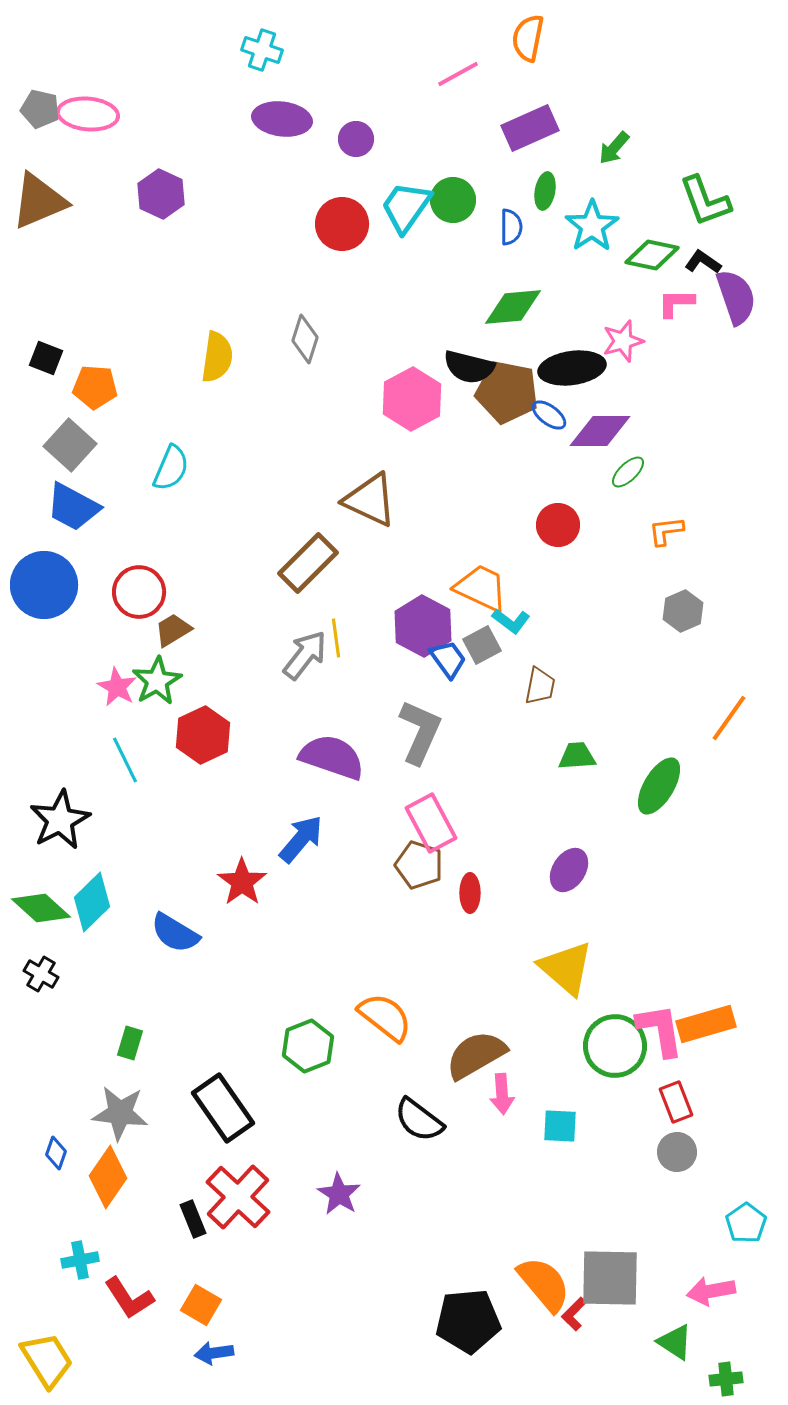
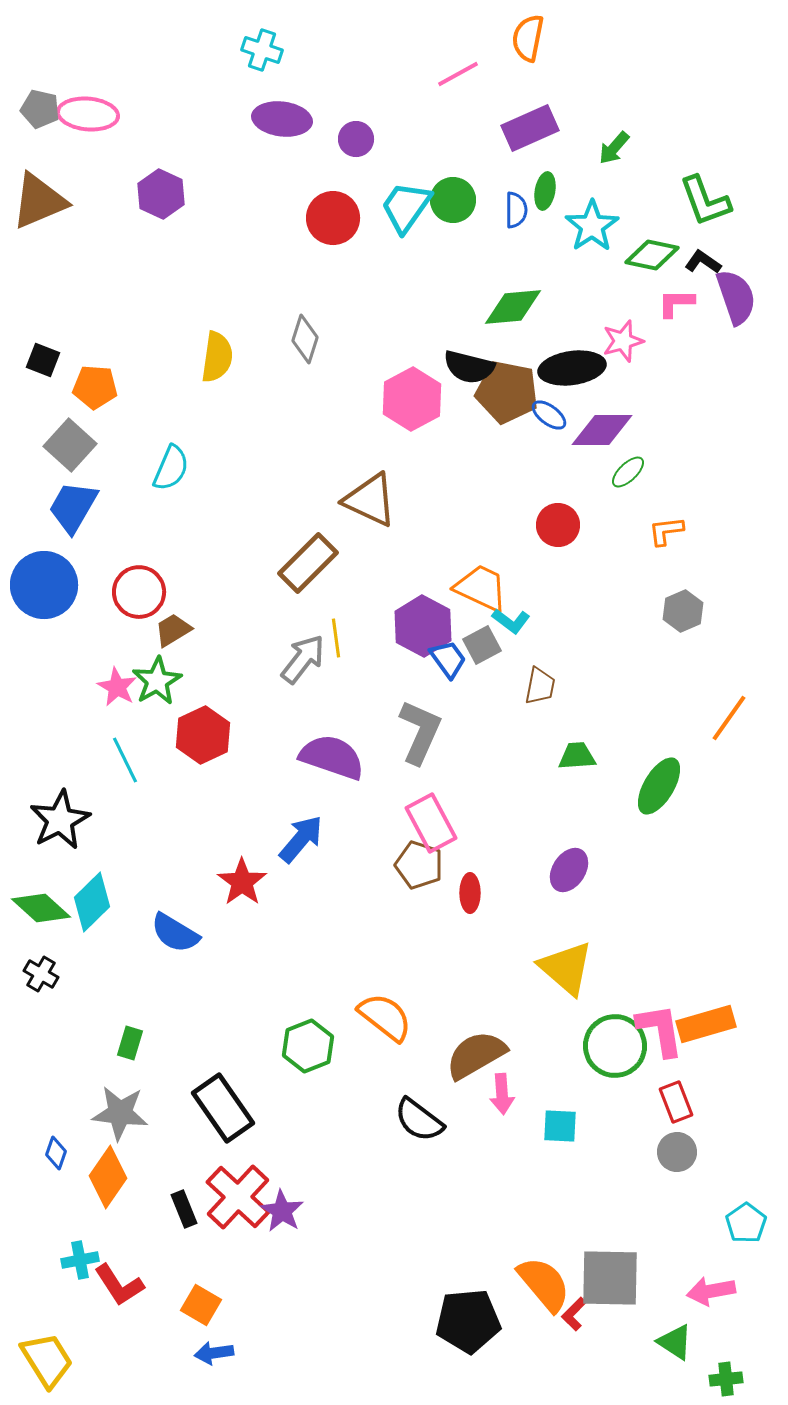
red circle at (342, 224): moved 9 px left, 6 px up
blue semicircle at (511, 227): moved 5 px right, 17 px up
black square at (46, 358): moved 3 px left, 2 px down
purple diamond at (600, 431): moved 2 px right, 1 px up
blue trapezoid at (73, 507): rotated 92 degrees clockwise
gray arrow at (305, 655): moved 2 px left, 4 px down
purple star at (339, 1194): moved 57 px left, 17 px down
black rectangle at (193, 1219): moved 9 px left, 10 px up
red L-shape at (129, 1298): moved 10 px left, 13 px up
